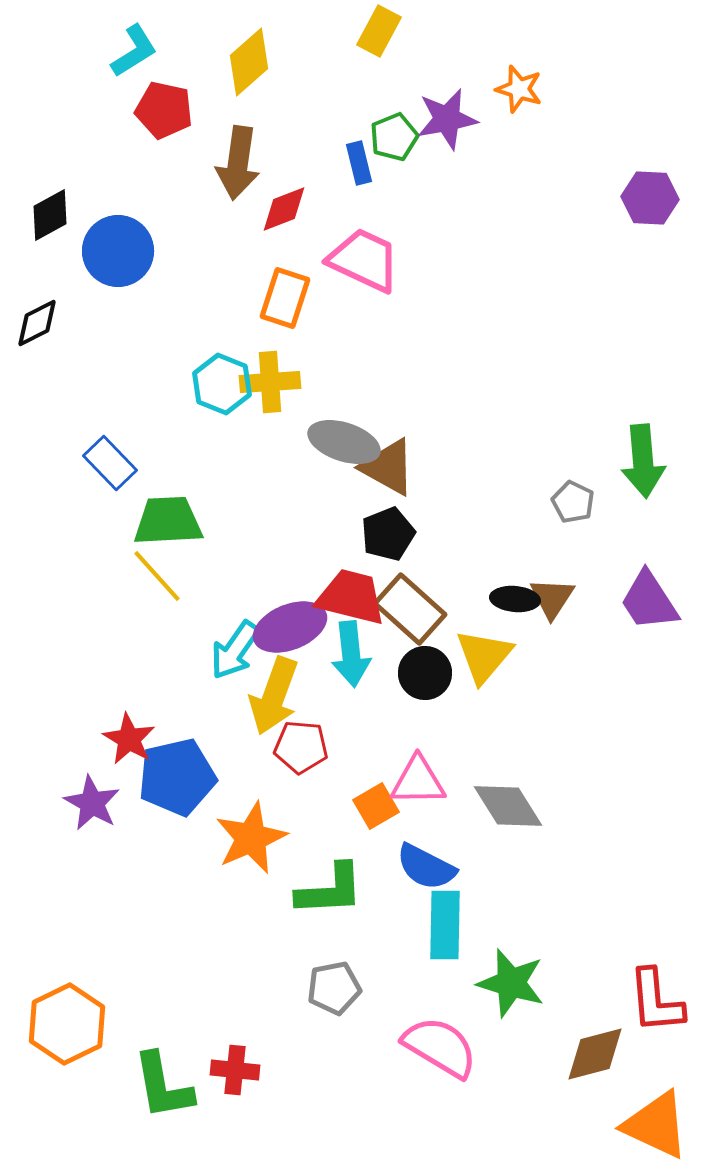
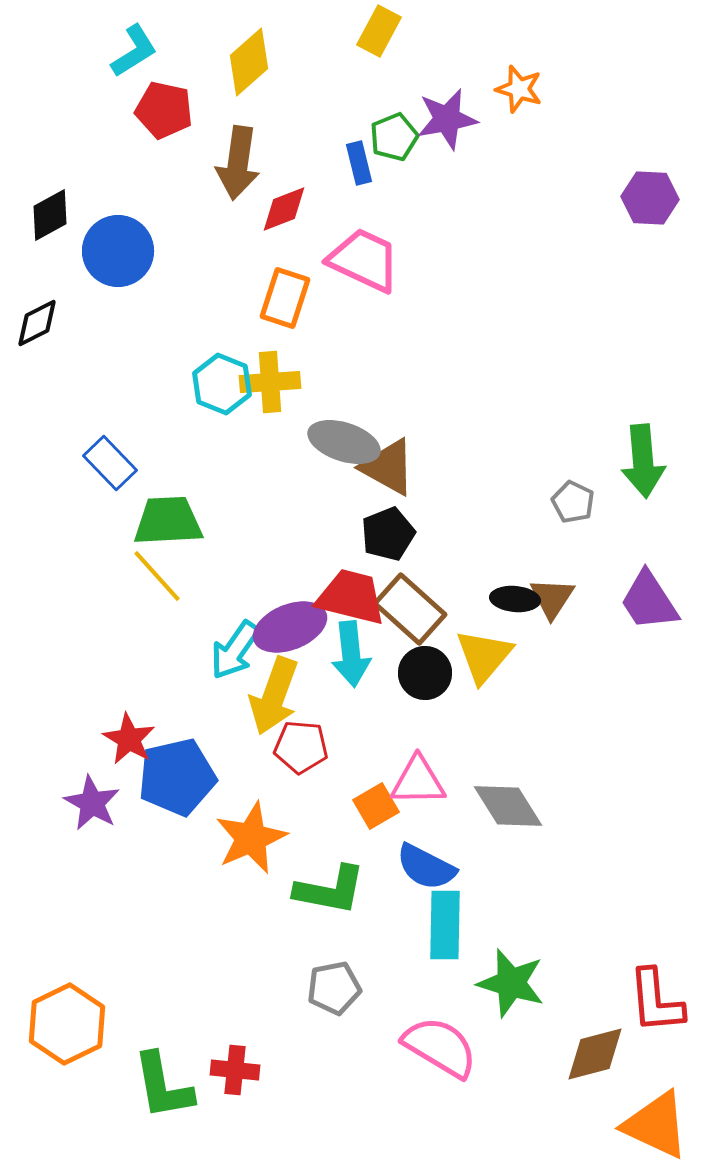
green L-shape at (330, 890): rotated 14 degrees clockwise
